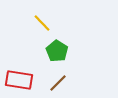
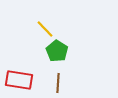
yellow line: moved 3 px right, 6 px down
brown line: rotated 42 degrees counterclockwise
